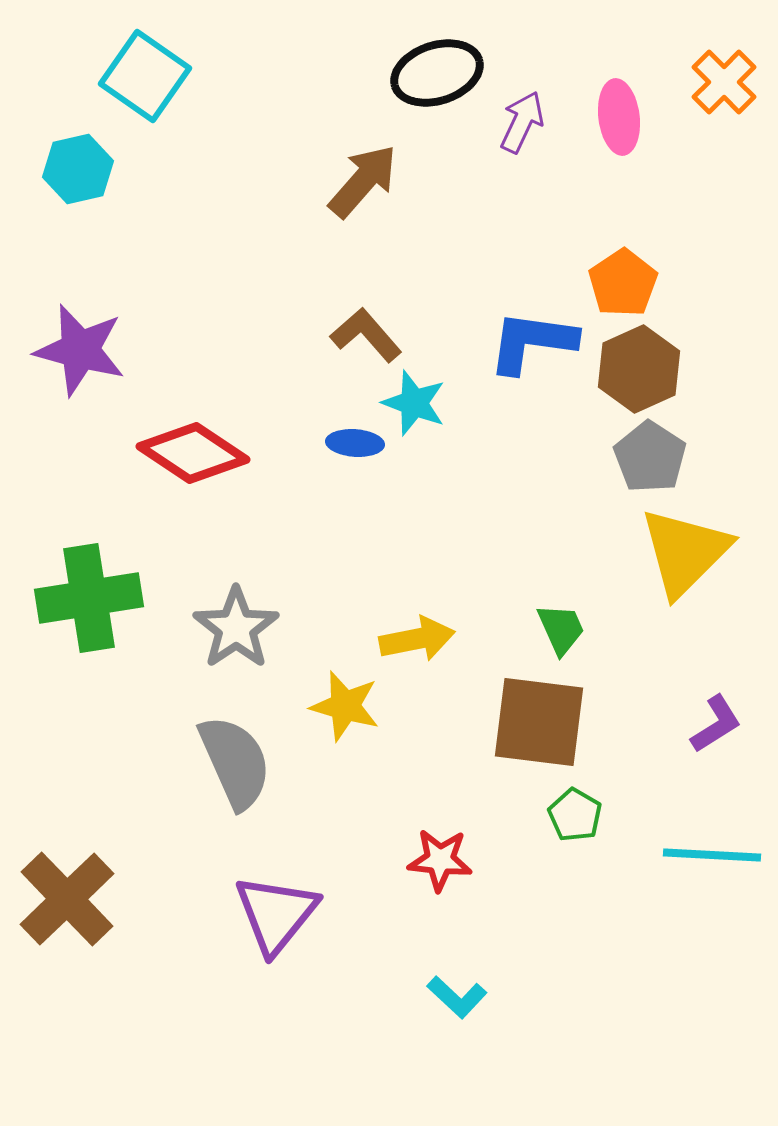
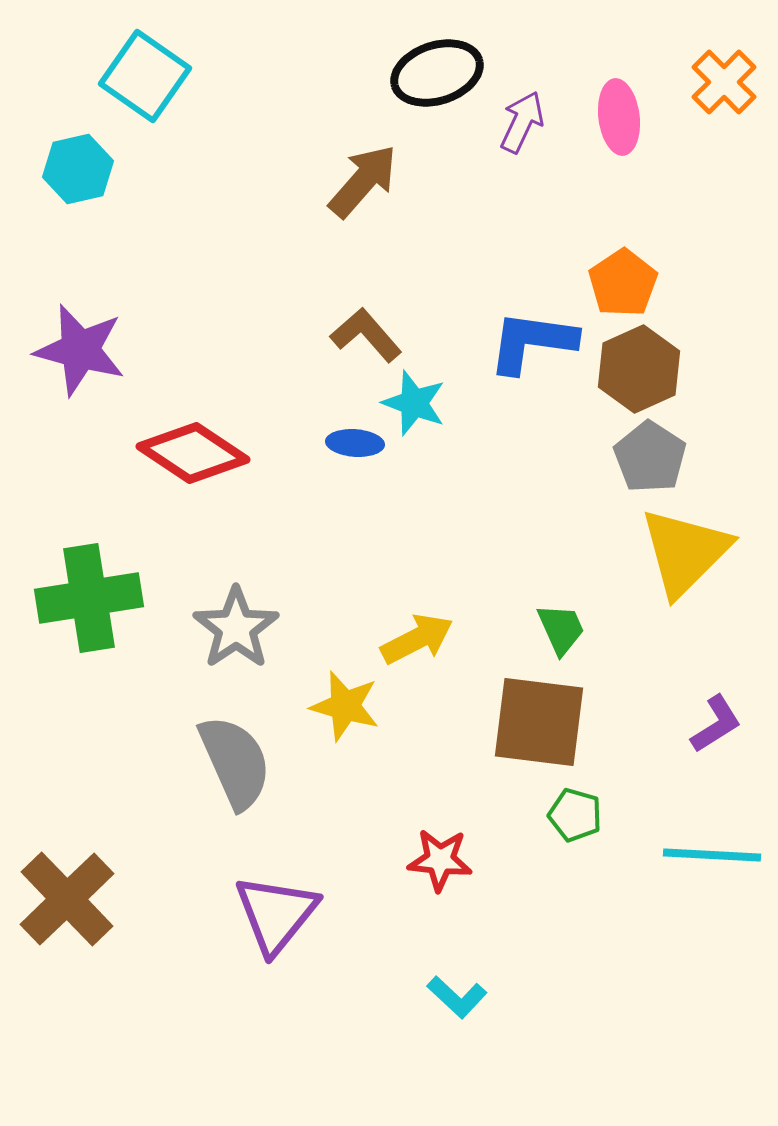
yellow arrow: rotated 16 degrees counterclockwise
green pentagon: rotated 14 degrees counterclockwise
